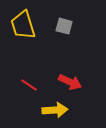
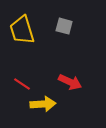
yellow trapezoid: moved 1 px left, 5 px down
red line: moved 7 px left, 1 px up
yellow arrow: moved 12 px left, 6 px up
